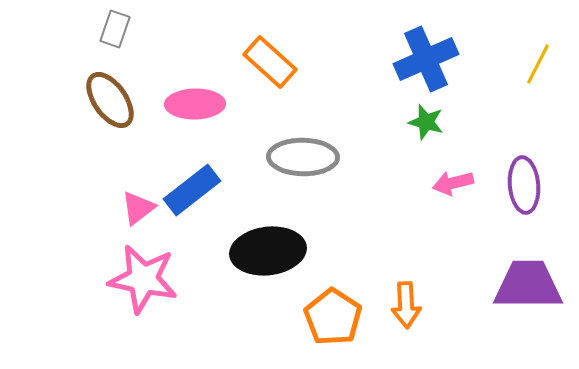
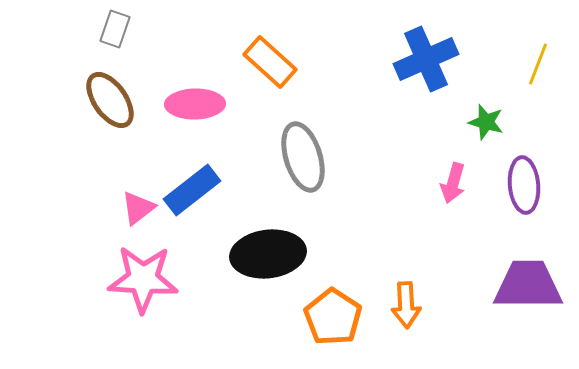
yellow line: rotated 6 degrees counterclockwise
green star: moved 60 px right
gray ellipse: rotated 72 degrees clockwise
pink arrow: rotated 60 degrees counterclockwise
black ellipse: moved 3 px down
pink star: rotated 8 degrees counterclockwise
